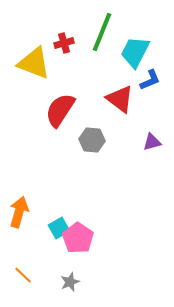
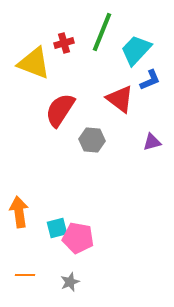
cyan trapezoid: moved 1 px right, 2 px up; rotated 16 degrees clockwise
orange arrow: rotated 24 degrees counterclockwise
cyan square: moved 2 px left; rotated 15 degrees clockwise
pink pentagon: rotated 24 degrees counterclockwise
orange line: moved 2 px right; rotated 42 degrees counterclockwise
